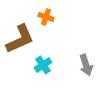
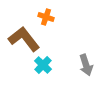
brown L-shape: moved 4 px right; rotated 104 degrees counterclockwise
cyan cross: rotated 12 degrees counterclockwise
